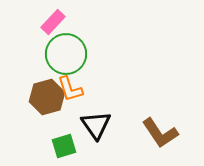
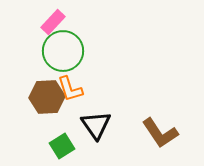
green circle: moved 3 px left, 3 px up
brown hexagon: rotated 12 degrees clockwise
green square: moved 2 px left; rotated 15 degrees counterclockwise
